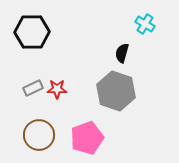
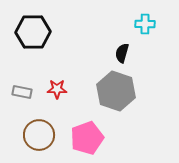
cyan cross: rotated 30 degrees counterclockwise
black hexagon: moved 1 px right
gray rectangle: moved 11 px left, 4 px down; rotated 36 degrees clockwise
